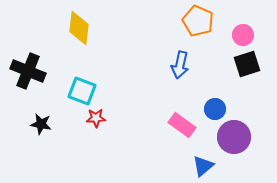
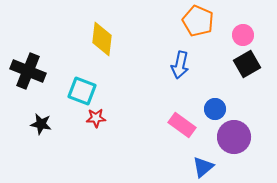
yellow diamond: moved 23 px right, 11 px down
black square: rotated 12 degrees counterclockwise
blue triangle: moved 1 px down
